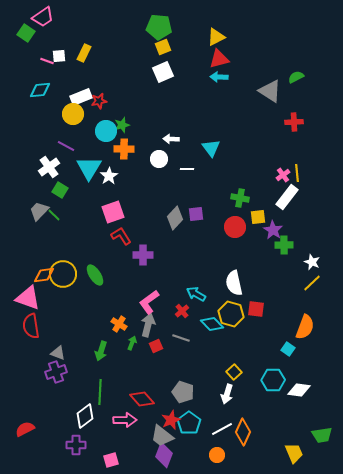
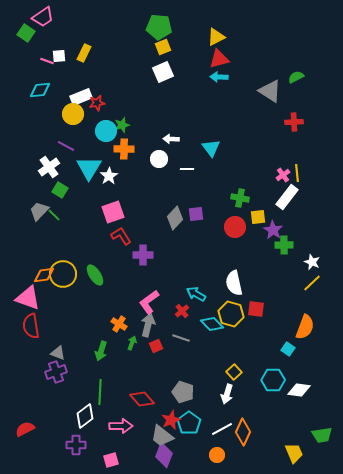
red star at (99, 101): moved 2 px left, 2 px down
pink arrow at (125, 420): moved 4 px left, 6 px down
